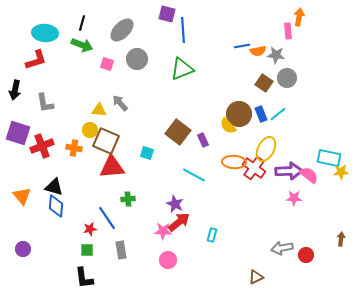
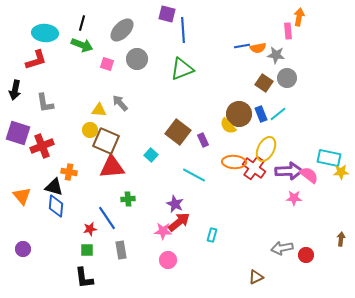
orange semicircle at (258, 51): moved 3 px up
orange cross at (74, 148): moved 5 px left, 24 px down
cyan square at (147, 153): moved 4 px right, 2 px down; rotated 24 degrees clockwise
